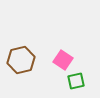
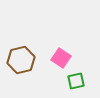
pink square: moved 2 px left, 2 px up
